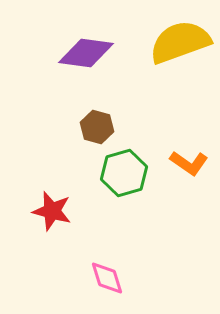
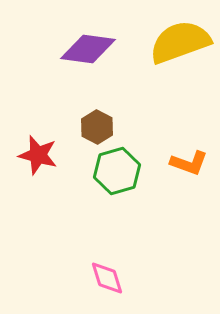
purple diamond: moved 2 px right, 4 px up
brown hexagon: rotated 12 degrees clockwise
orange L-shape: rotated 15 degrees counterclockwise
green hexagon: moved 7 px left, 2 px up
red star: moved 14 px left, 56 px up
